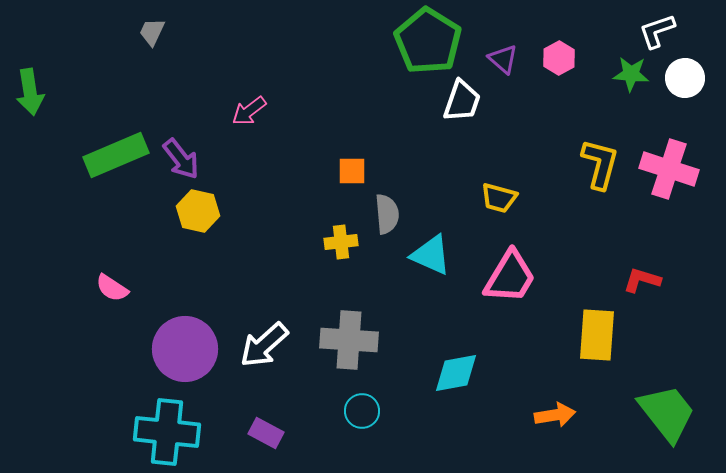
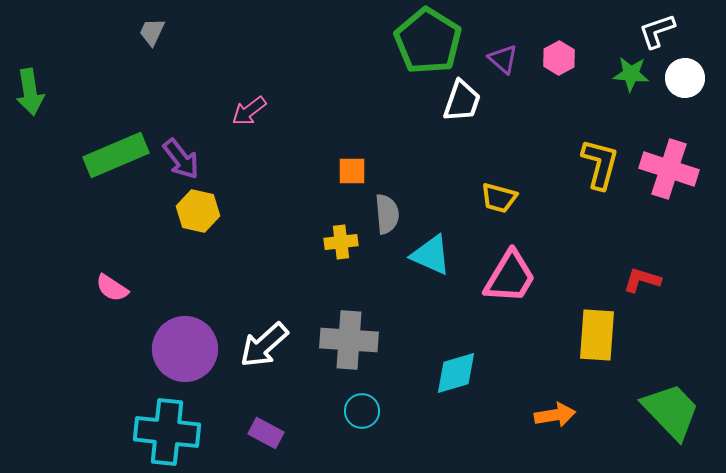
cyan diamond: rotated 6 degrees counterclockwise
green trapezoid: moved 4 px right, 2 px up; rotated 6 degrees counterclockwise
